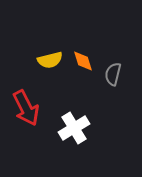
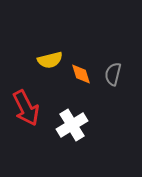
orange diamond: moved 2 px left, 13 px down
white cross: moved 2 px left, 3 px up
